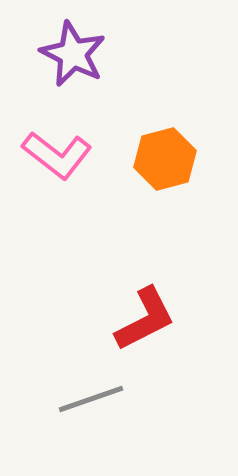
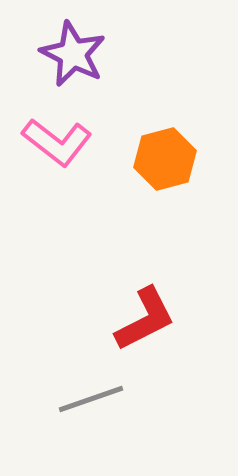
pink L-shape: moved 13 px up
